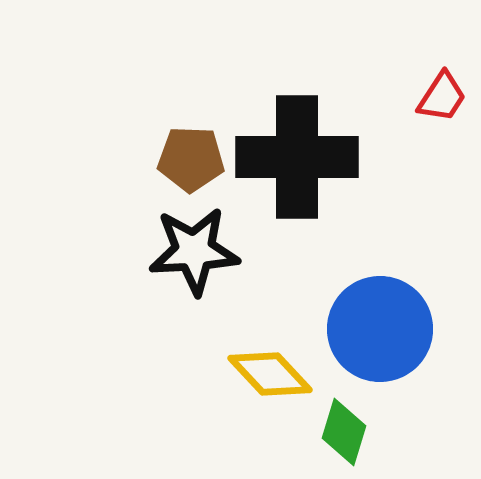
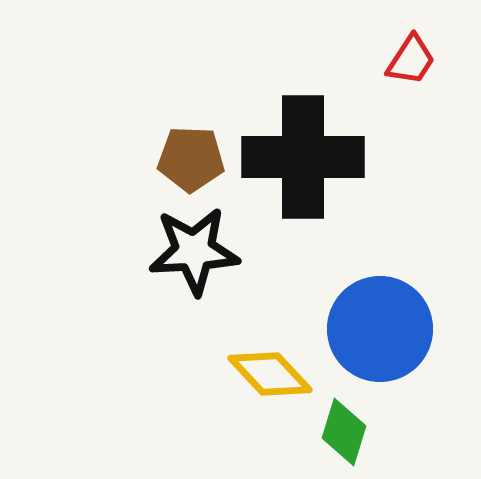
red trapezoid: moved 31 px left, 37 px up
black cross: moved 6 px right
